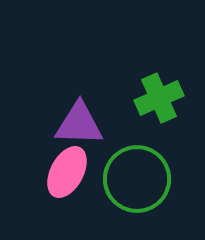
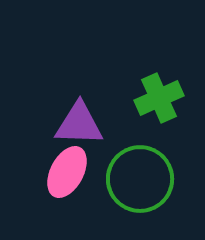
green circle: moved 3 px right
